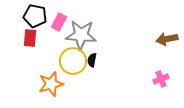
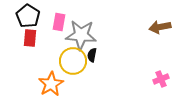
black pentagon: moved 7 px left; rotated 20 degrees clockwise
pink rectangle: rotated 18 degrees counterclockwise
brown arrow: moved 7 px left, 12 px up
black semicircle: moved 5 px up
orange star: rotated 15 degrees counterclockwise
